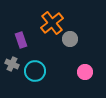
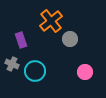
orange cross: moved 1 px left, 2 px up
